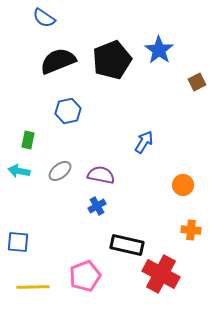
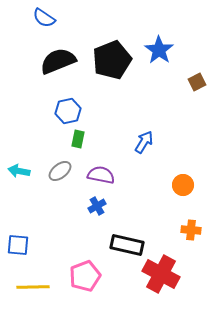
green rectangle: moved 50 px right, 1 px up
blue square: moved 3 px down
